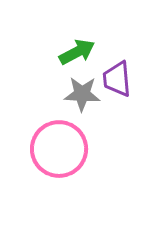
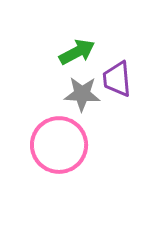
pink circle: moved 4 px up
